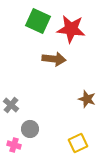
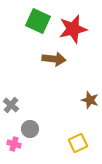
red star: moved 2 px right; rotated 20 degrees counterclockwise
brown star: moved 3 px right, 1 px down
pink cross: moved 1 px up
